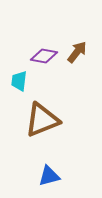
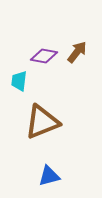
brown triangle: moved 2 px down
